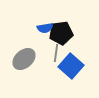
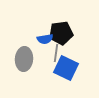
blue semicircle: moved 11 px down
gray ellipse: rotated 45 degrees counterclockwise
blue square: moved 5 px left, 2 px down; rotated 15 degrees counterclockwise
